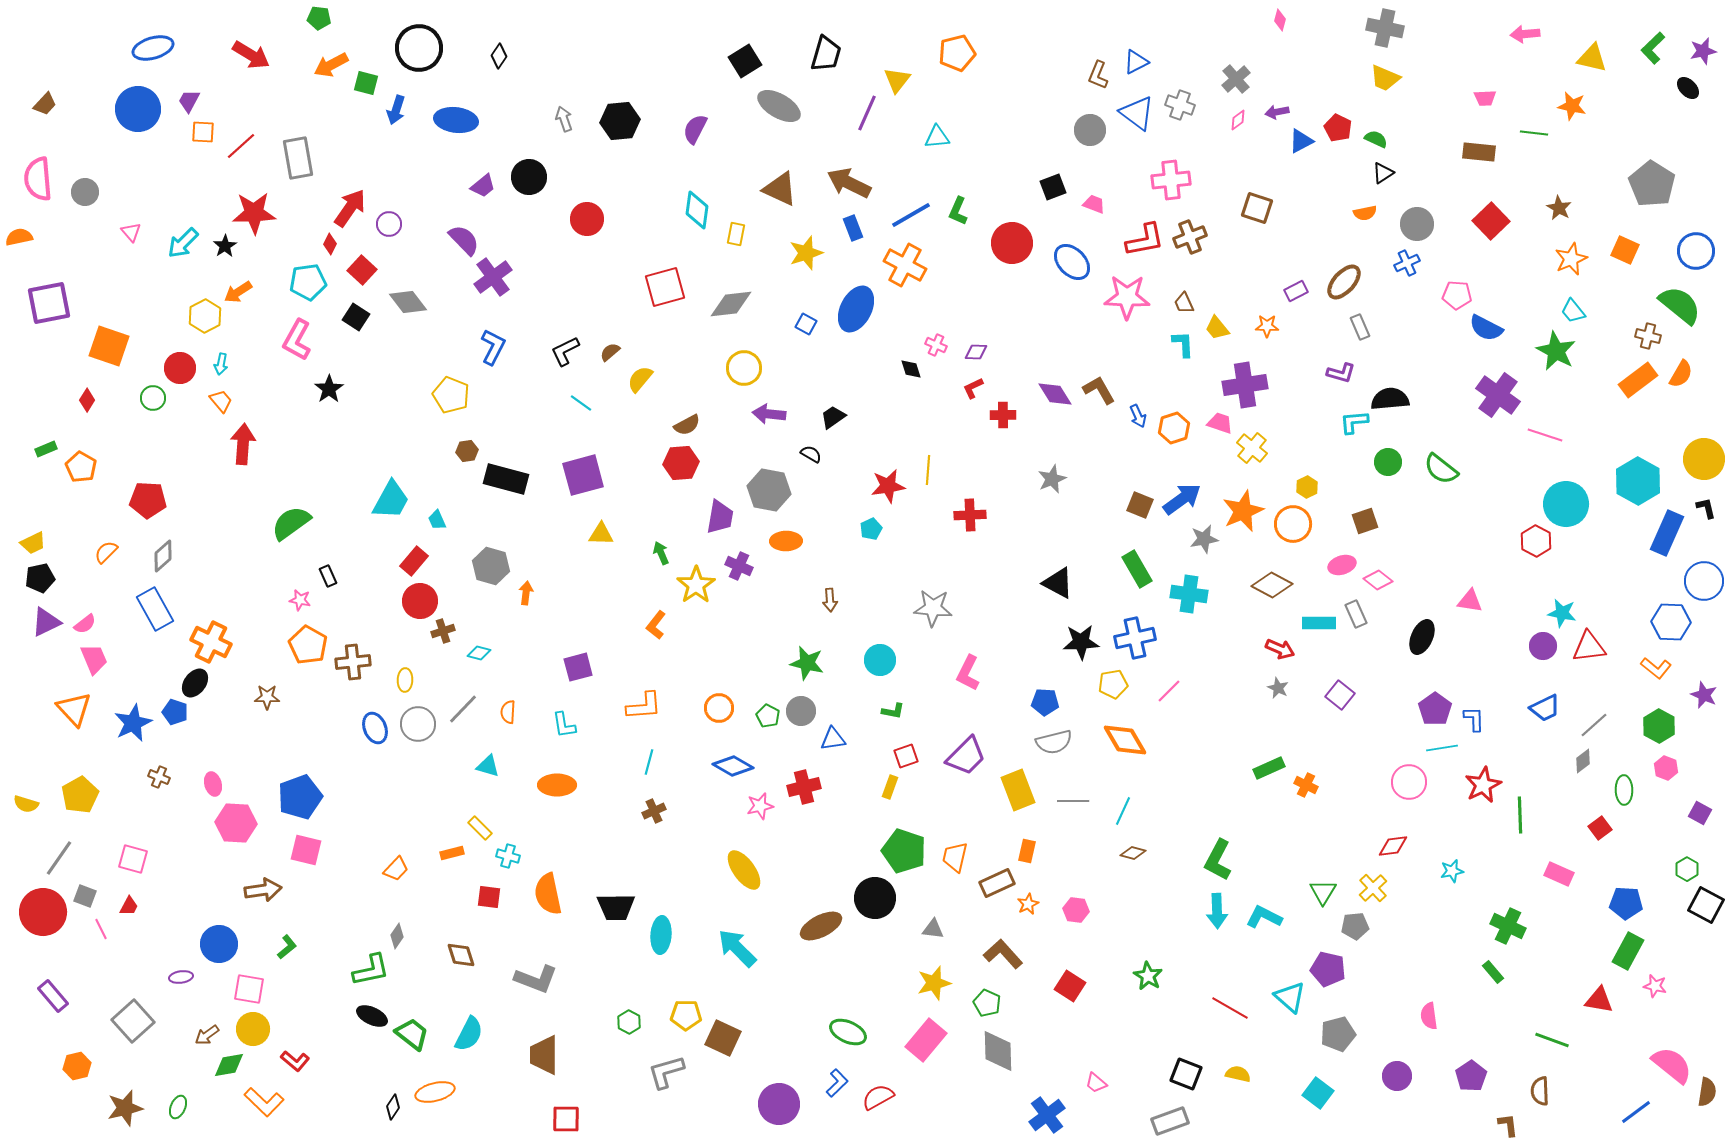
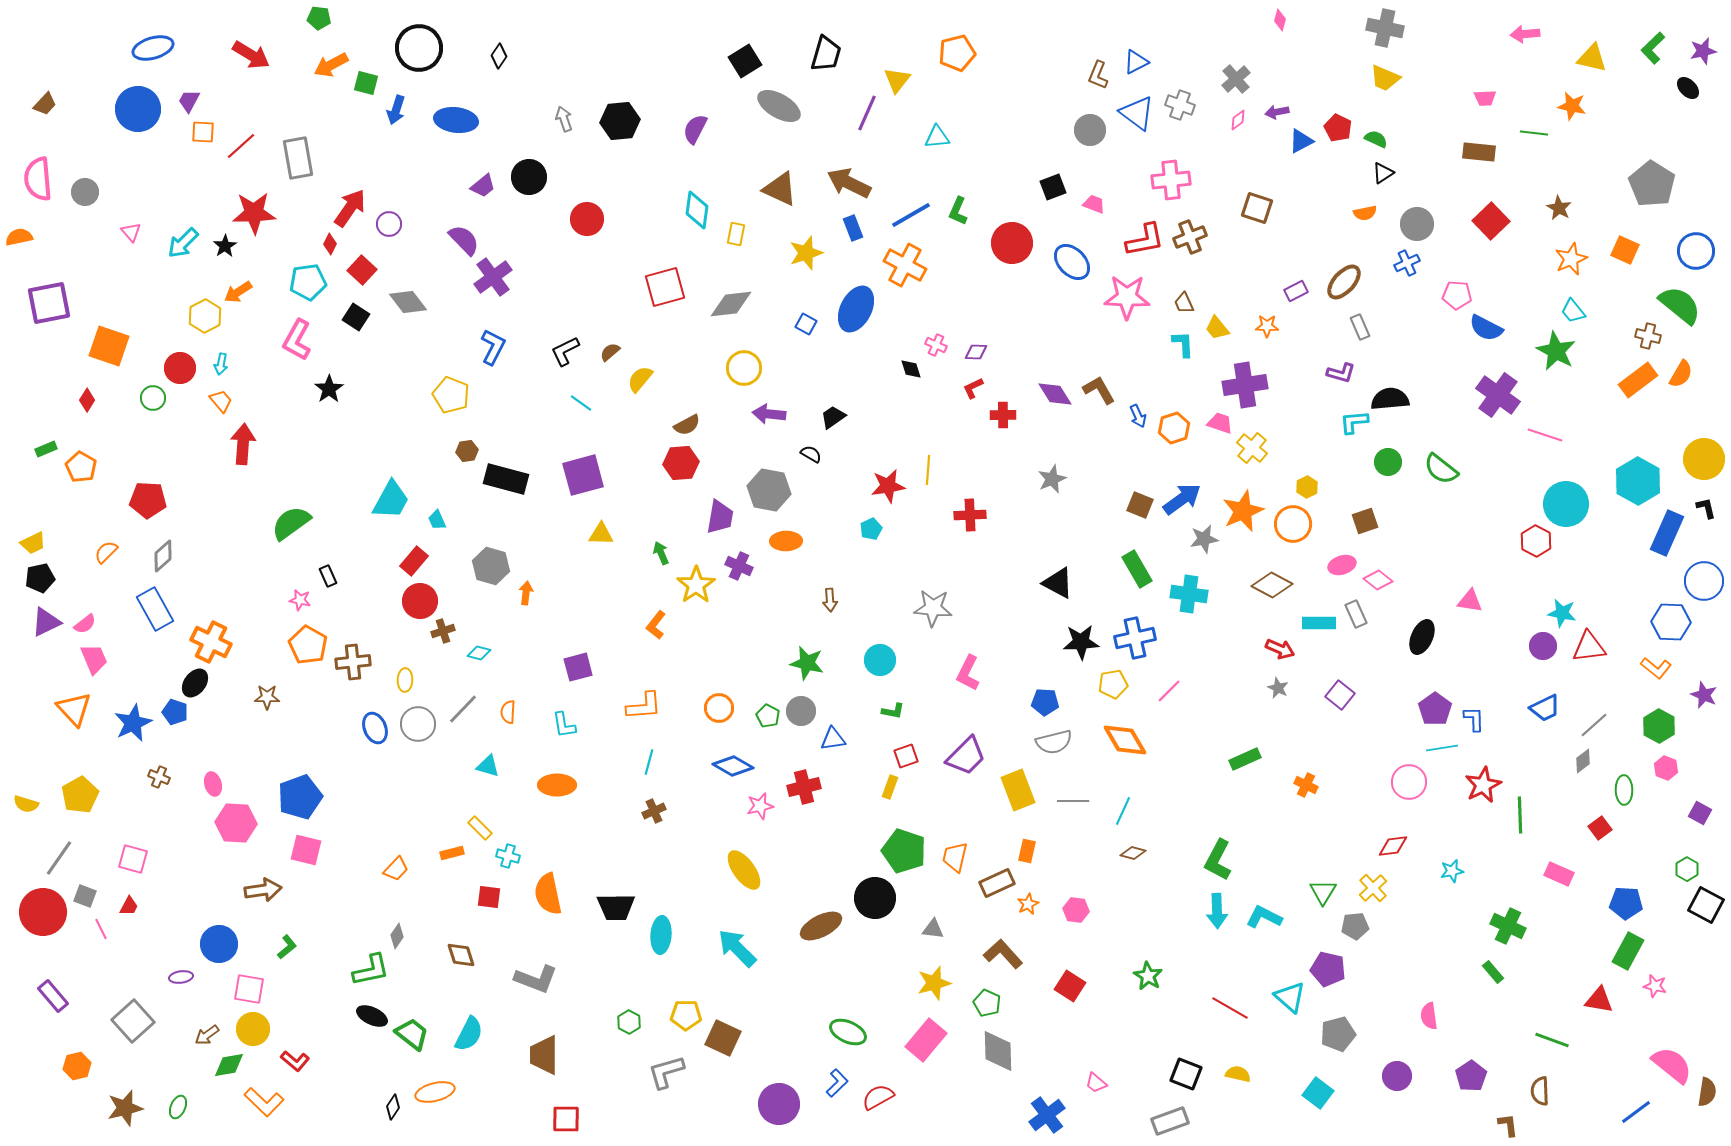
green rectangle at (1269, 768): moved 24 px left, 9 px up
